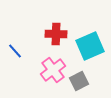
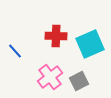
red cross: moved 2 px down
cyan square: moved 2 px up
pink cross: moved 3 px left, 7 px down
